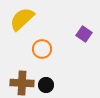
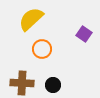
yellow semicircle: moved 9 px right
black circle: moved 7 px right
